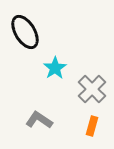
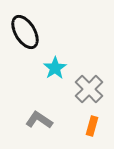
gray cross: moved 3 px left
